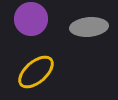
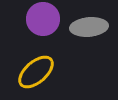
purple circle: moved 12 px right
